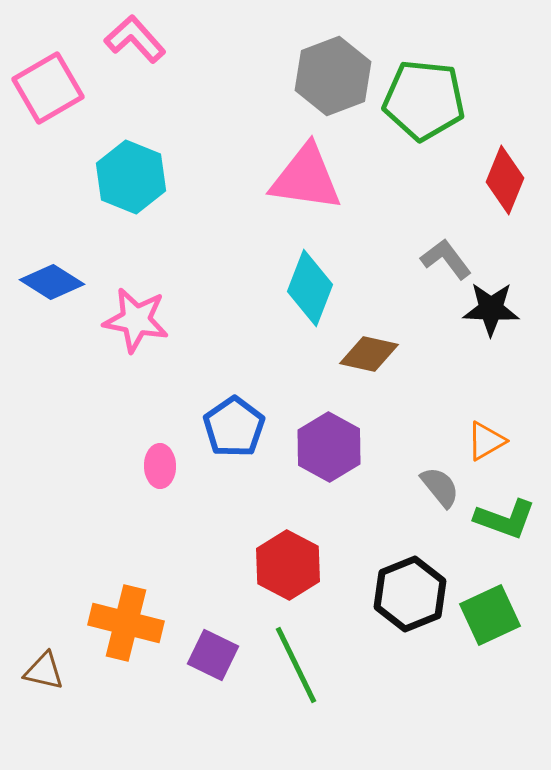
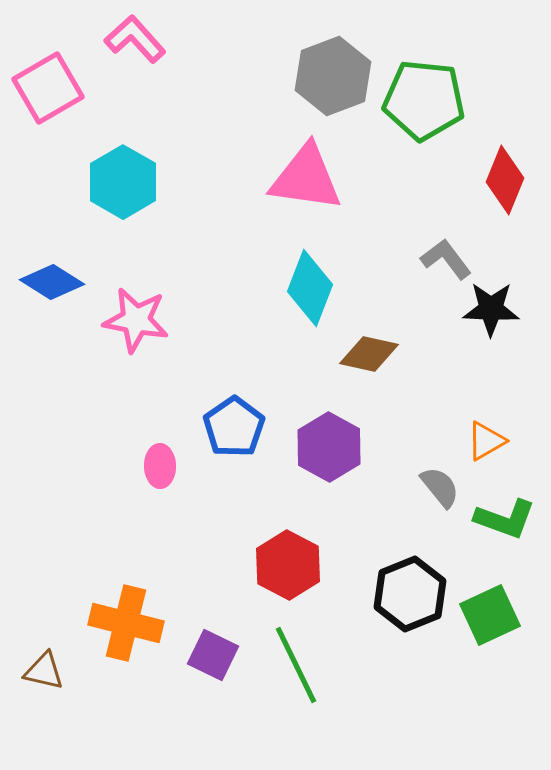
cyan hexagon: moved 8 px left, 5 px down; rotated 8 degrees clockwise
